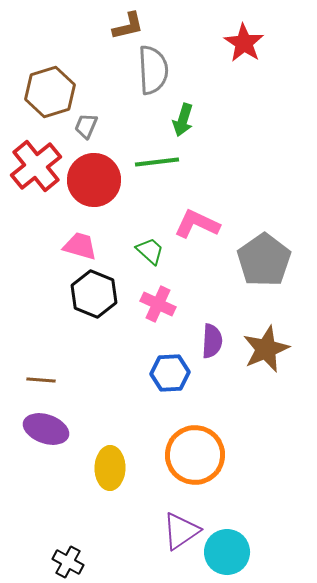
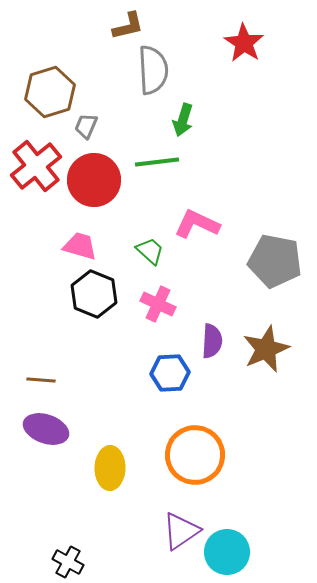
gray pentagon: moved 11 px right, 1 px down; rotated 26 degrees counterclockwise
